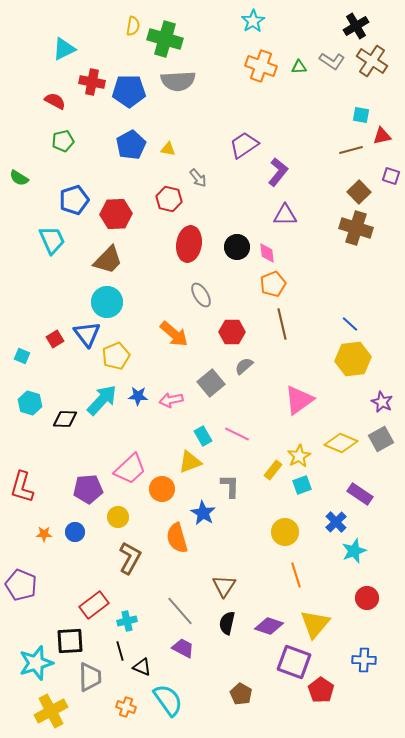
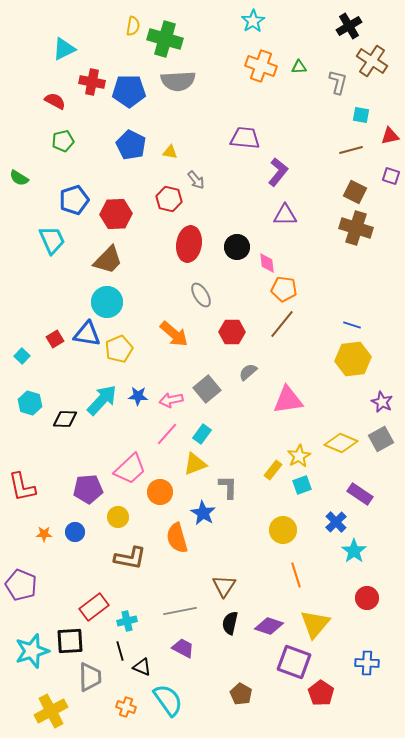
black cross at (356, 26): moved 7 px left
gray L-shape at (332, 61): moved 6 px right, 21 px down; rotated 110 degrees counterclockwise
red triangle at (382, 136): moved 8 px right
blue pentagon at (131, 145): rotated 16 degrees counterclockwise
purple trapezoid at (244, 145): moved 1 px right, 7 px up; rotated 40 degrees clockwise
yellow triangle at (168, 149): moved 2 px right, 3 px down
gray arrow at (198, 178): moved 2 px left, 2 px down
brown square at (359, 192): moved 4 px left; rotated 20 degrees counterclockwise
pink diamond at (267, 253): moved 10 px down
orange pentagon at (273, 284): moved 11 px right, 5 px down; rotated 30 degrees clockwise
brown line at (282, 324): rotated 52 degrees clockwise
blue line at (350, 324): moved 2 px right, 1 px down; rotated 24 degrees counterclockwise
blue triangle at (87, 334): rotated 44 degrees counterclockwise
cyan square at (22, 356): rotated 21 degrees clockwise
yellow pentagon at (116, 356): moved 3 px right, 7 px up
gray semicircle at (244, 366): moved 4 px right, 6 px down
gray square at (211, 383): moved 4 px left, 6 px down
pink triangle at (299, 400): moved 11 px left; rotated 28 degrees clockwise
pink line at (237, 434): moved 70 px left; rotated 75 degrees counterclockwise
cyan rectangle at (203, 436): moved 1 px left, 2 px up; rotated 66 degrees clockwise
yellow triangle at (190, 462): moved 5 px right, 2 px down
gray L-shape at (230, 486): moved 2 px left, 1 px down
red L-shape at (22, 487): rotated 28 degrees counterclockwise
orange circle at (162, 489): moved 2 px left, 3 px down
yellow circle at (285, 532): moved 2 px left, 2 px up
cyan star at (354, 551): rotated 15 degrees counterclockwise
brown L-shape at (130, 558): rotated 72 degrees clockwise
red rectangle at (94, 605): moved 2 px down
gray line at (180, 611): rotated 60 degrees counterclockwise
black semicircle at (227, 623): moved 3 px right
blue cross at (364, 660): moved 3 px right, 3 px down
cyan star at (36, 663): moved 4 px left, 12 px up
red pentagon at (321, 690): moved 3 px down
